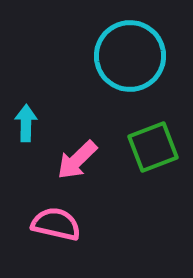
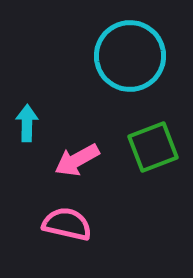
cyan arrow: moved 1 px right
pink arrow: rotated 15 degrees clockwise
pink semicircle: moved 11 px right
